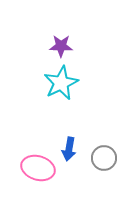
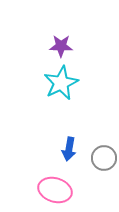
pink ellipse: moved 17 px right, 22 px down
